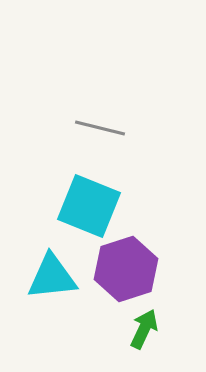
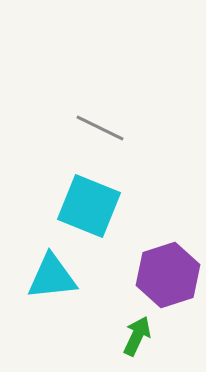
gray line: rotated 12 degrees clockwise
purple hexagon: moved 42 px right, 6 px down
green arrow: moved 7 px left, 7 px down
